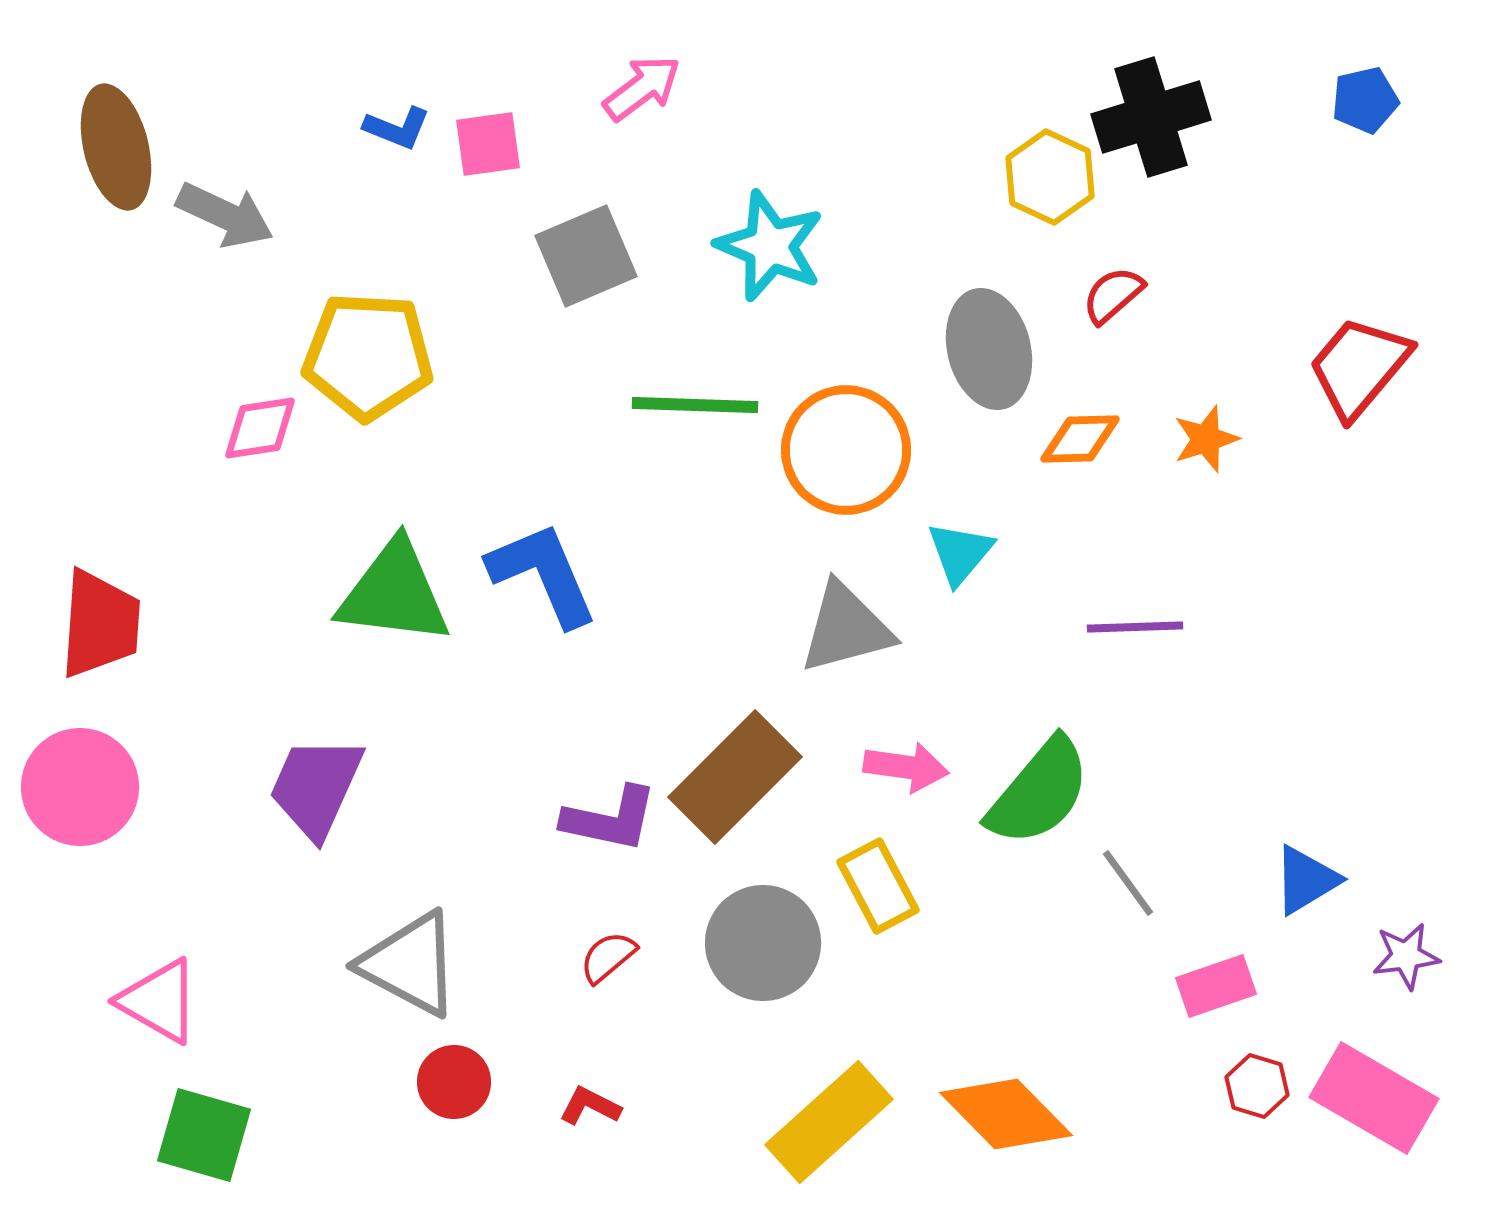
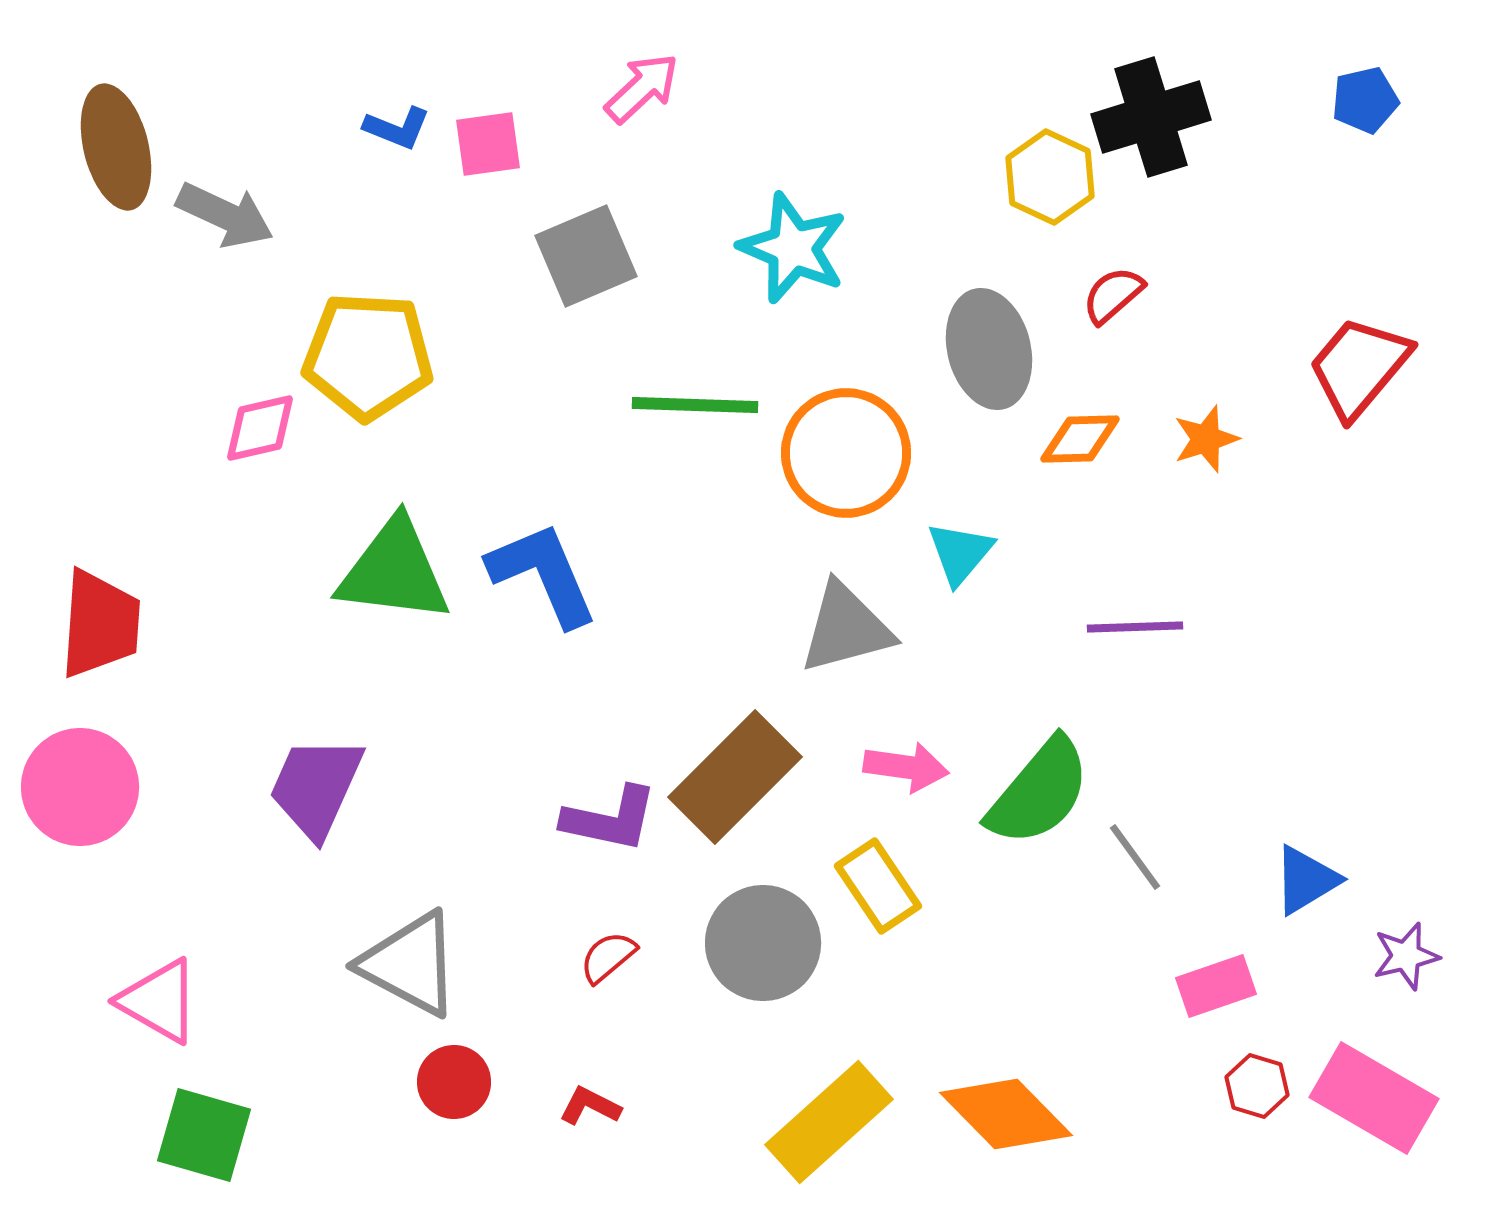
pink arrow at (642, 88): rotated 6 degrees counterclockwise
cyan star at (770, 246): moved 23 px right, 2 px down
pink diamond at (260, 428): rotated 4 degrees counterclockwise
orange circle at (846, 450): moved 3 px down
green triangle at (394, 593): moved 22 px up
gray line at (1128, 883): moved 7 px right, 26 px up
yellow rectangle at (878, 886): rotated 6 degrees counterclockwise
purple star at (1406, 956): rotated 6 degrees counterclockwise
